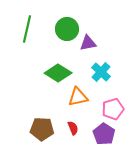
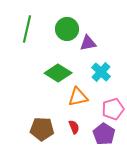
red semicircle: moved 1 px right, 1 px up
